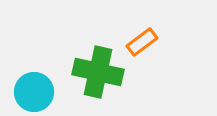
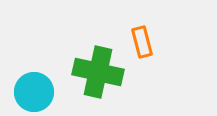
orange rectangle: rotated 68 degrees counterclockwise
